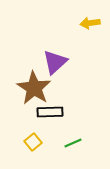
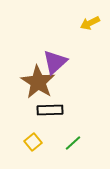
yellow arrow: rotated 18 degrees counterclockwise
brown star: moved 4 px right, 6 px up
black rectangle: moved 2 px up
green line: rotated 18 degrees counterclockwise
